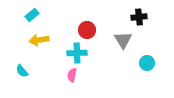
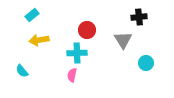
cyan circle: moved 1 px left
